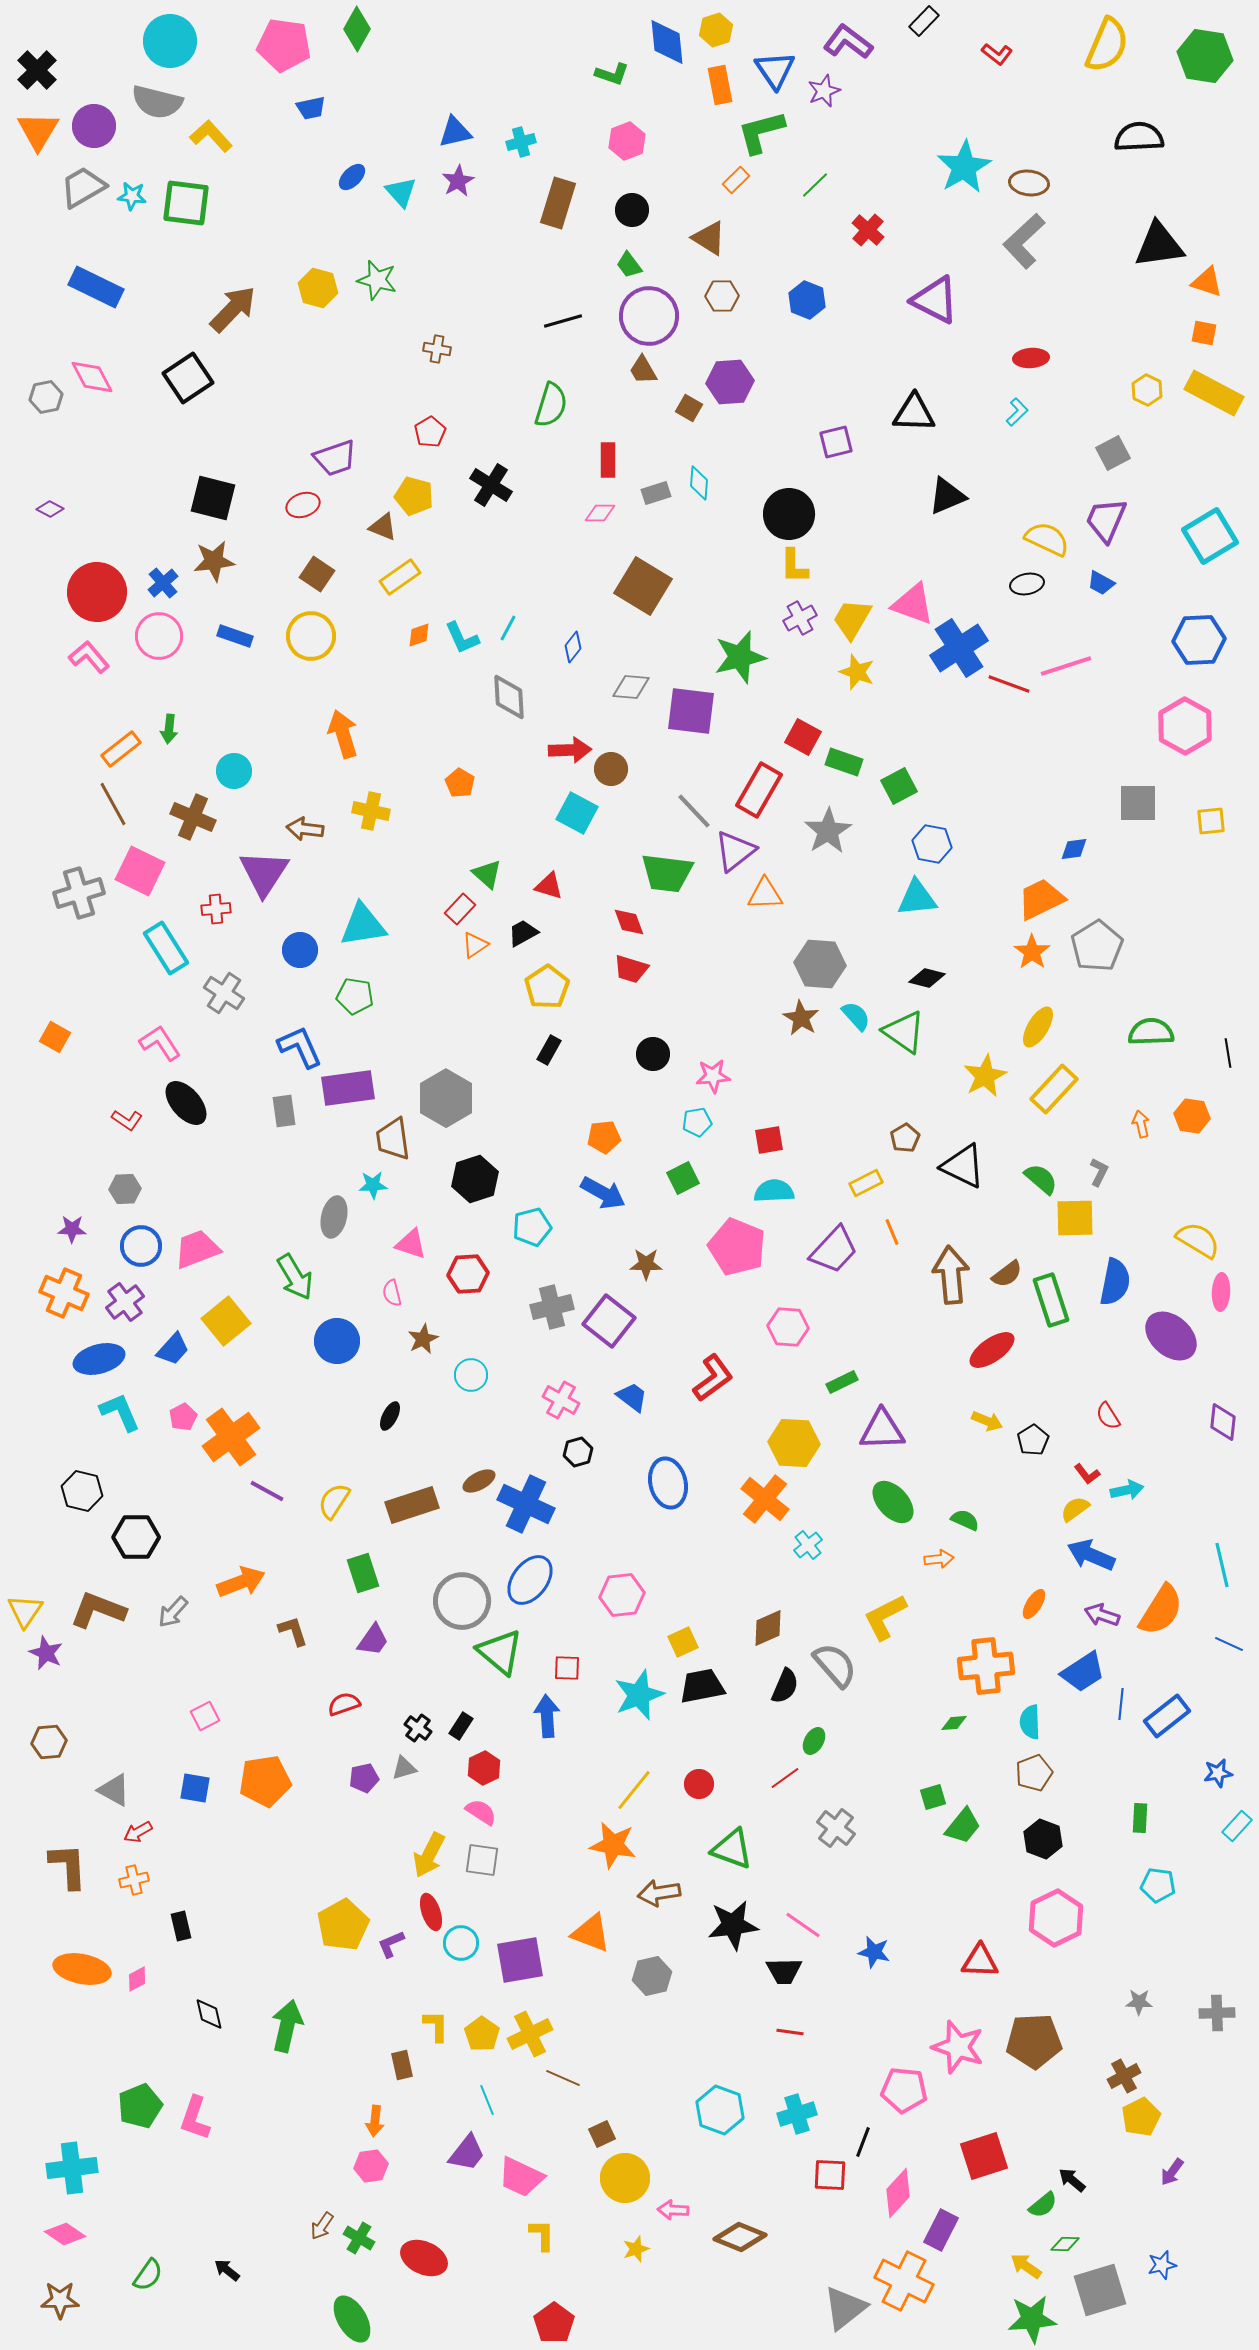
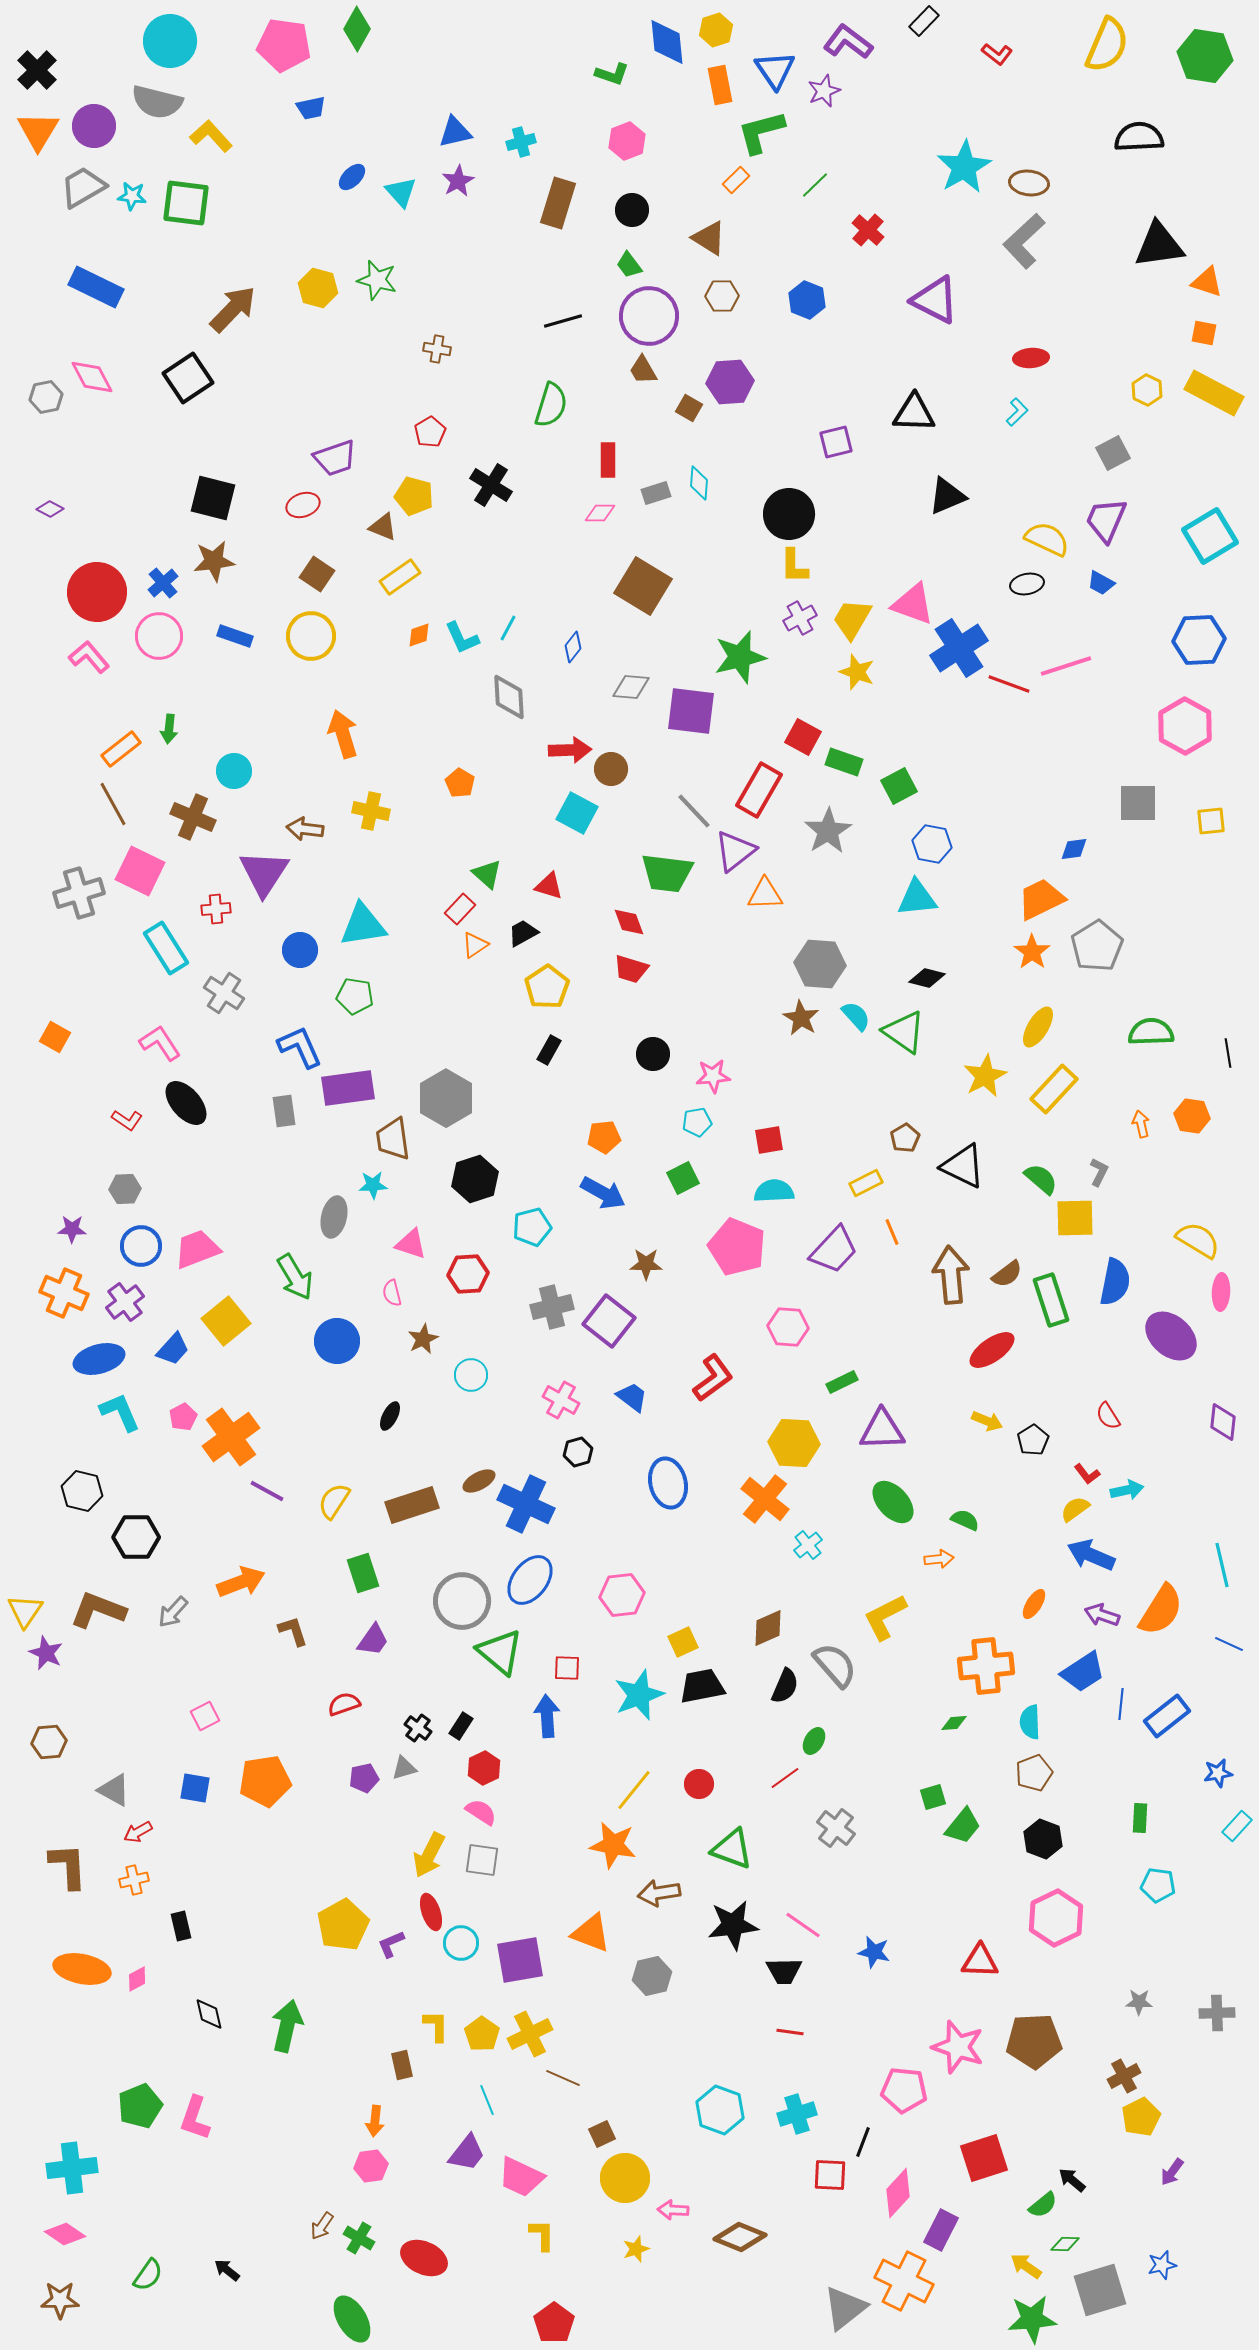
red square at (984, 2156): moved 2 px down
